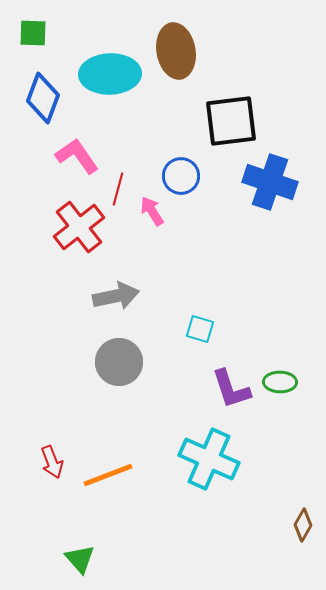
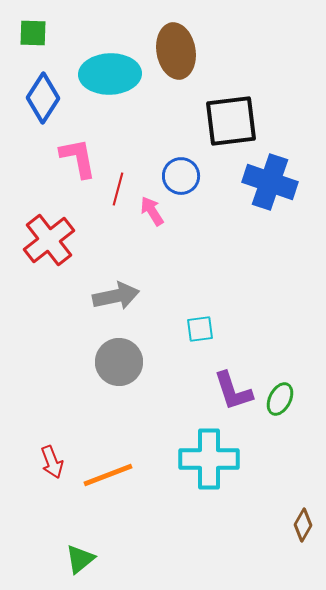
blue diamond: rotated 12 degrees clockwise
pink L-shape: moved 1 px right, 2 px down; rotated 24 degrees clockwise
red cross: moved 30 px left, 13 px down
cyan square: rotated 24 degrees counterclockwise
green ellipse: moved 17 px down; rotated 64 degrees counterclockwise
purple L-shape: moved 2 px right, 2 px down
cyan cross: rotated 24 degrees counterclockwise
green triangle: rotated 32 degrees clockwise
